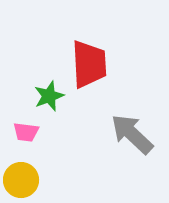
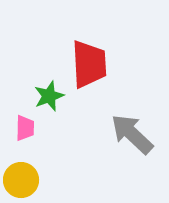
pink trapezoid: moved 1 px left, 4 px up; rotated 96 degrees counterclockwise
